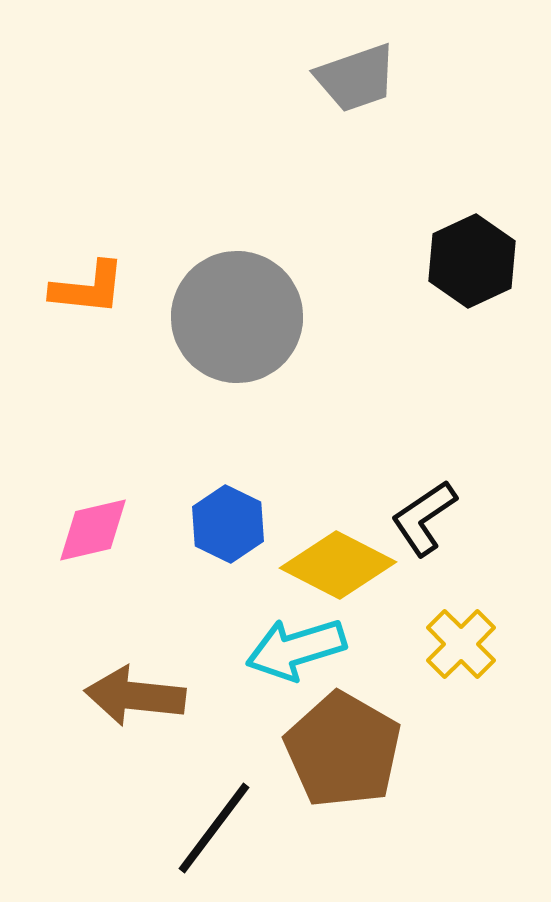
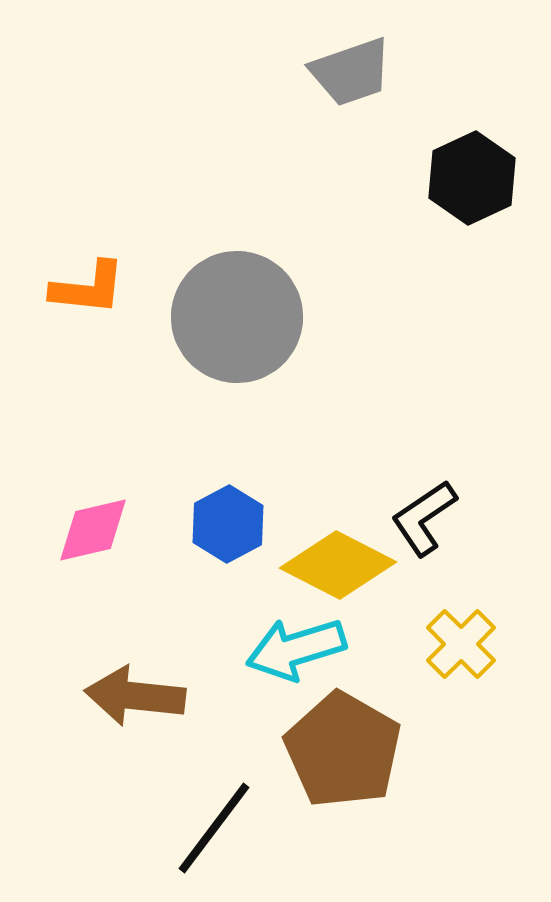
gray trapezoid: moved 5 px left, 6 px up
black hexagon: moved 83 px up
blue hexagon: rotated 6 degrees clockwise
